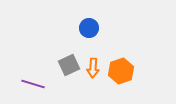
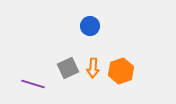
blue circle: moved 1 px right, 2 px up
gray square: moved 1 px left, 3 px down
